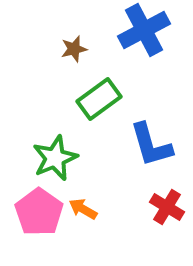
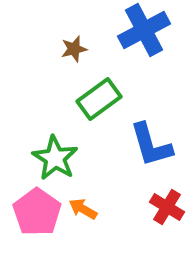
green star: rotated 18 degrees counterclockwise
pink pentagon: moved 2 px left
